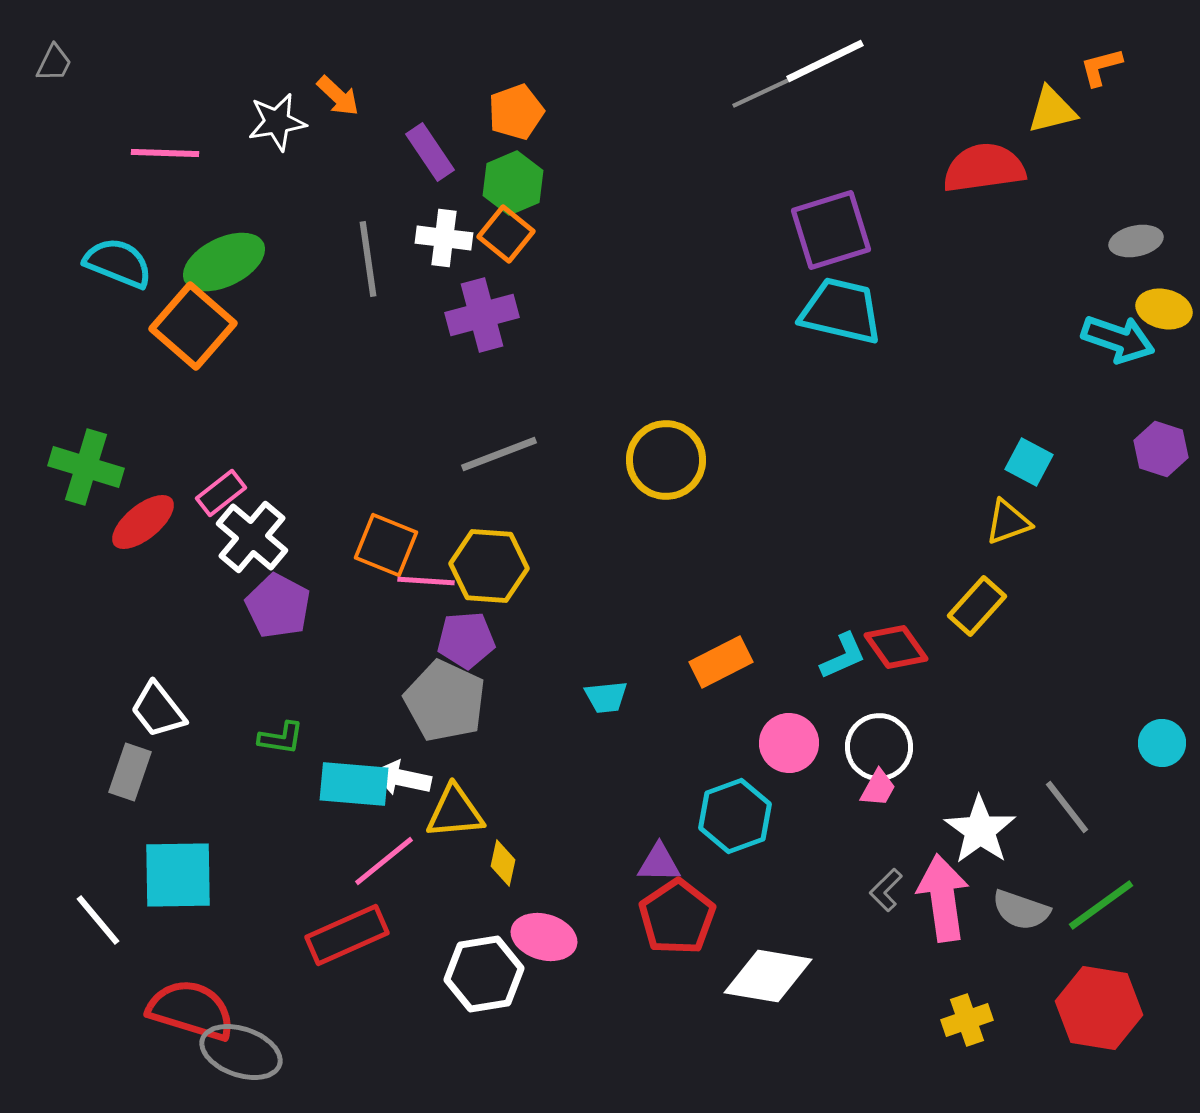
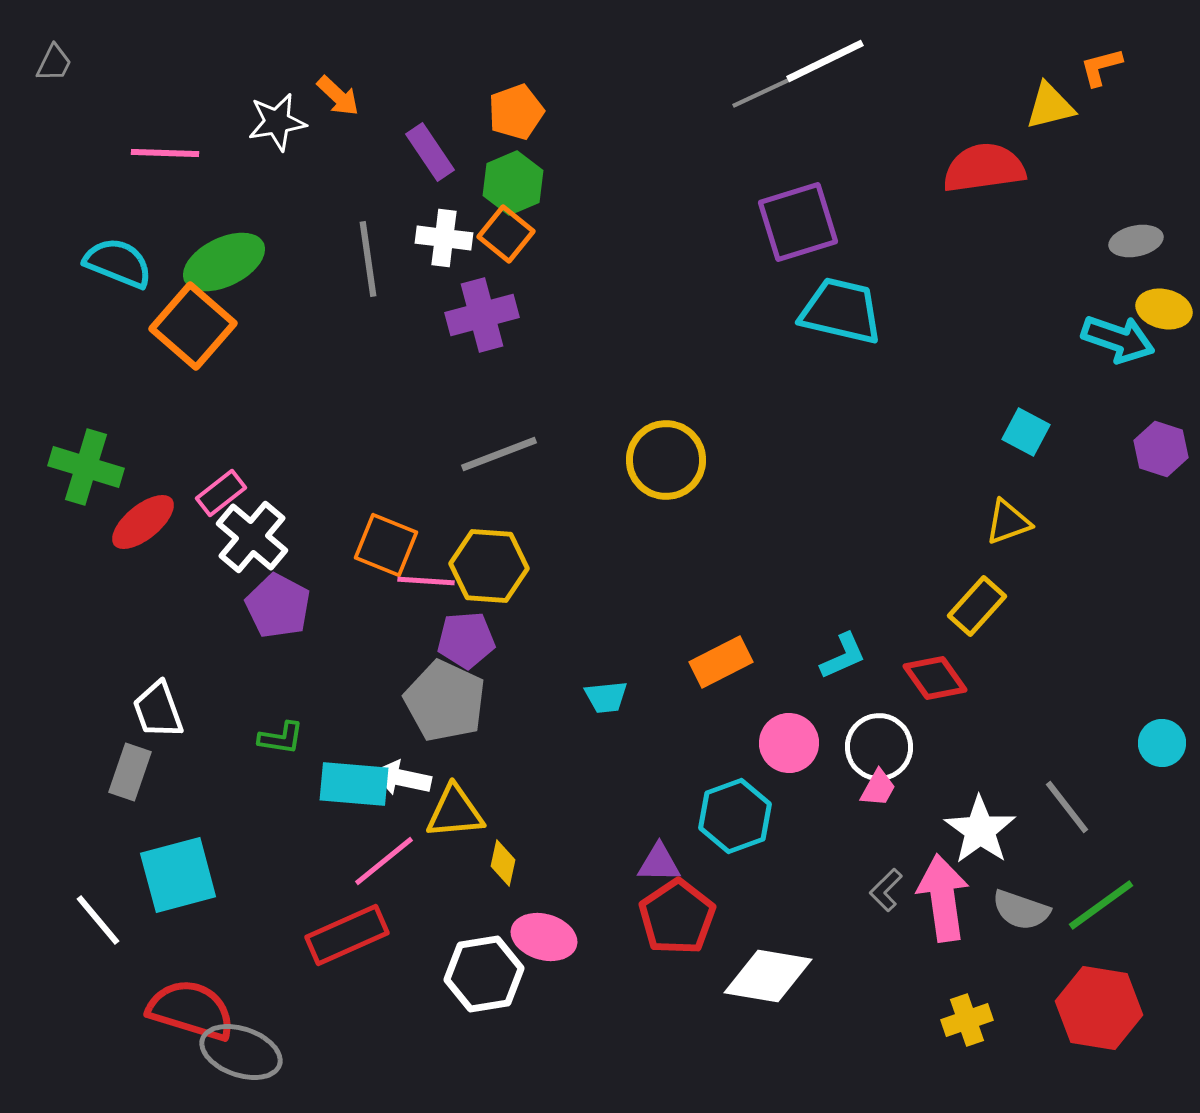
yellow triangle at (1052, 110): moved 2 px left, 4 px up
purple square at (831, 230): moved 33 px left, 8 px up
cyan square at (1029, 462): moved 3 px left, 30 px up
red diamond at (896, 647): moved 39 px right, 31 px down
white trapezoid at (158, 710): rotated 18 degrees clockwise
cyan square at (178, 875): rotated 14 degrees counterclockwise
